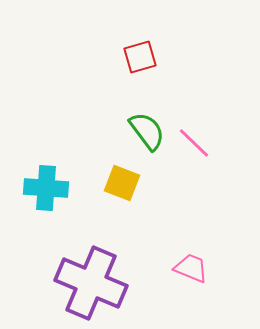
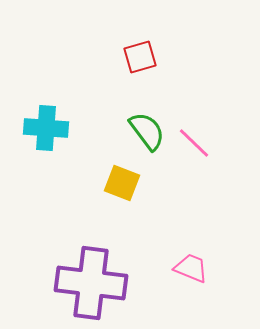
cyan cross: moved 60 px up
purple cross: rotated 16 degrees counterclockwise
